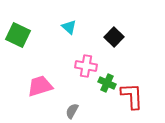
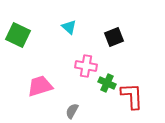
black square: rotated 24 degrees clockwise
